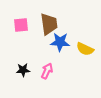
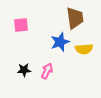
brown trapezoid: moved 26 px right, 6 px up
blue star: rotated 24 degrees counterclockwise
yellow semicircle: moved 1 px left; rotated 30 degrees counterclockwise
black star: moved 1 px right
